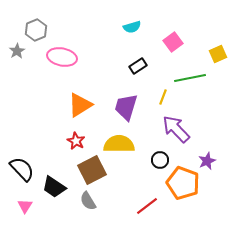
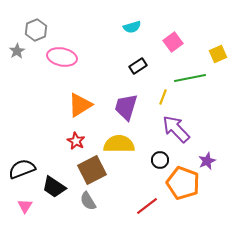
black semicircle: rotated 68 degrees counterclockwise
